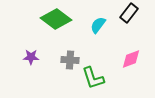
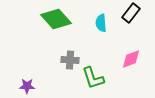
black rectangle: moved 2 px right
green diamond: rotated 12 degrees clockwise
cyan semicircle: moved 3 px right, 2 px up; rotated 42 degrees counterclockwise
purple star: moved 4 px left, 29 px down
